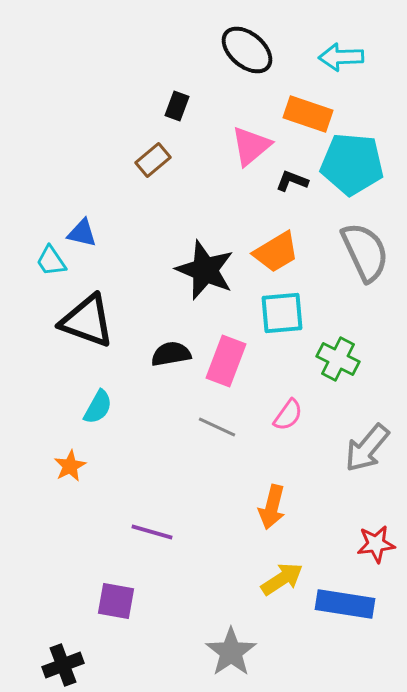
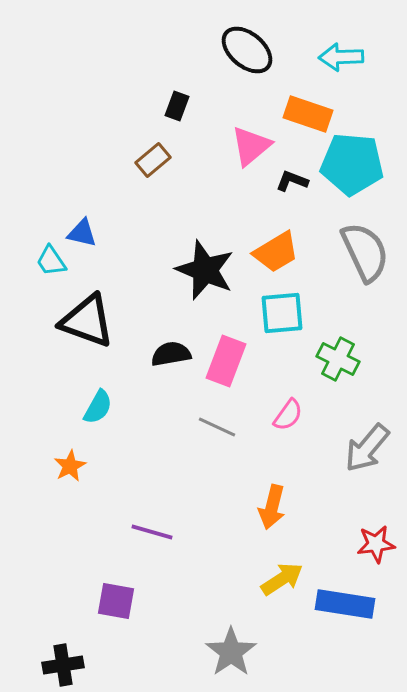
black cross: rotated 12 degrees clockwise
